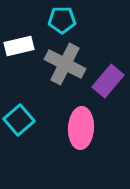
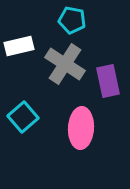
cyan pentagon: moved 10 px right; rotated 12 degrees clockwise
gray cross: rotated 6 degrees clockwise
purple rectangle: rotated 52 degrees counterclockwise
cyan square: moved 4 px right, 3 px up
